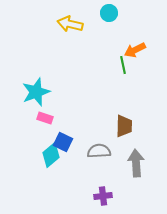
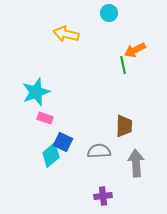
yellow arrow: moved 4 px left, 10 px down
